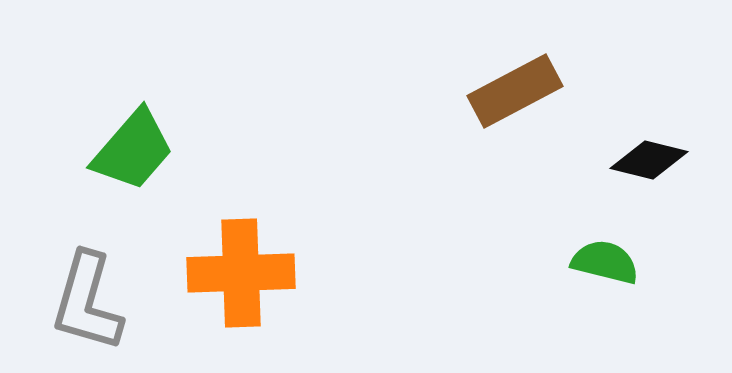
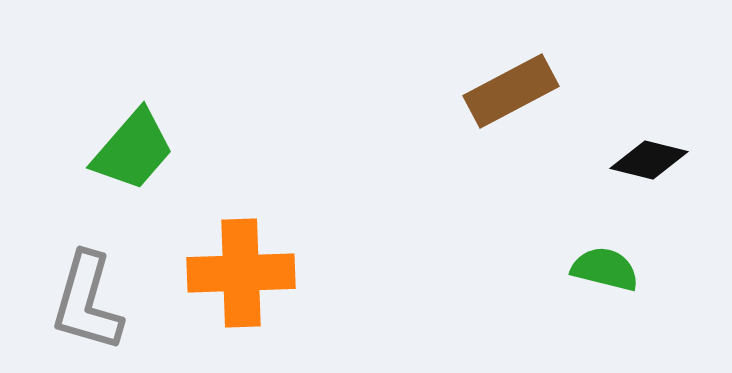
brown rectangle: moved 4 px left
green semicircle: moved 7 px down
